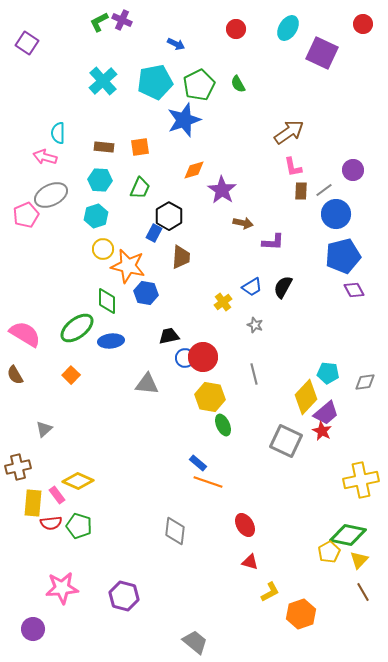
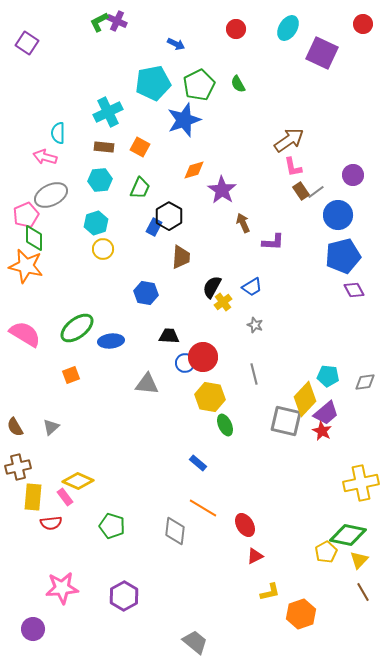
purple cross at (122, 20): moved 5 px left, 1 px down
cyan cross at (103, 81): moved 5 px right, 31 px down; rotated 16 degrees clockwise
cyan pentagon at (155, 82): moved 2 px left, 1 px down
brown arrow at (289, 132): moved 8 px down
orange square at (140, 147): rotated 36 degrees clockwise
purple circle at (353, 170): moved 5 px down
cyan hexagon at (100, 180): rotated 10 degrees counterclockwise
gray line at (324, 190): moved 8 px left, 2 px down
brown rectangle at (301, 191): rotated 36 degrees counterclockwise
blue circle at (336, 214): moved 2 px right, 1 px down
cyan hexagon at (96, 216): moved 7 px down
brown arrow at (243, 223): rotated 126 degrees counterclockwise
blue rectangle at (154, 233): moved 6 px up
orange star at (128, 266): moved 102 px left
black semicircle at (283, 287): moved 71 px left
green diamond at (107, 301): moved 73 px left, 63 px up
black trapezoid at (169, 336): rotated 15 degrees clockwise
blue circle at (185, 358): moved 5 px down
cyan pentagon at (328, 373): moved 3 px down
brown semicircle at (15, 375): moved 52 px down
orange square at (71, 375): rotated 24 degrees clockwise
yellow diamond at (306, 397): moved 1 px left, 2 px down
green ellipse at (223, 425): moved 2 px right
gray triangle at (44, 429): moved 7 px right, 2 px up
gray square at (286, 441): moved 20 px up; rotated 12 degrees counterclockwise
yellow cross at (361, 480): moved 3 px down
orange line at (208, 482): moved 5 px left, 26 px down; rotated 12 degrees clockwise
pink rectangle at (57, 495): moved 8 px right, 2 px down
yellow rectangle at (33, 503): moved 6 px up
green pentagon at (79, 526): moved 33 px right
yellow pentagon at (329, 552): moved 3 px left
red triangle at (250, 562): moved 5 px right, 6 px up; rotated 42 degrees counterclockwise
yellow L-shape at (270, 592): rotated 15 degrees clockwise
purple hexagon at (124, 596): rotated 16 degrees clockwise
